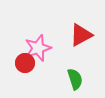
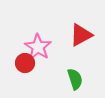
pink star: moved 1 px up; rotated 20 degrees counterclockwise
